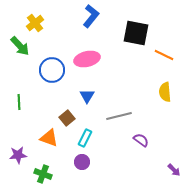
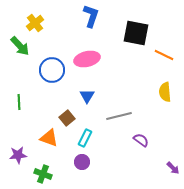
blue L-shape: rotated 20 degrees counterclockwise
purple arrow: moved 1 px left, 2 px up
